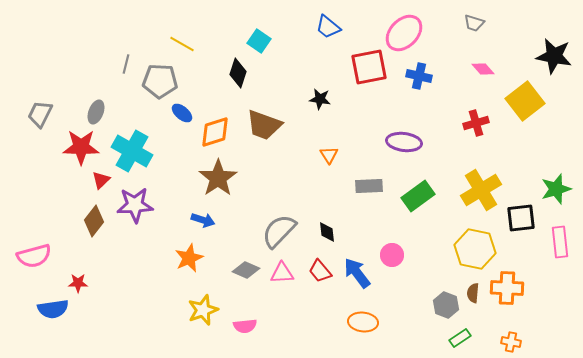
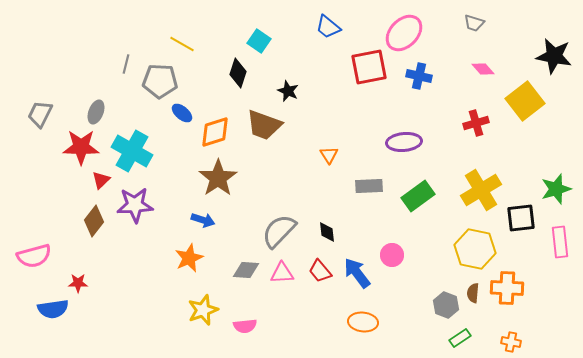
black star at (320, 99): moved 32 px left, 8 px up; rotated 15 degrees clockwise
purple ellipse at (404, 142): rotated 12 degrees counterclockwise
gray diamond at (246, 270): rotated 20 degrees counterclockwise
